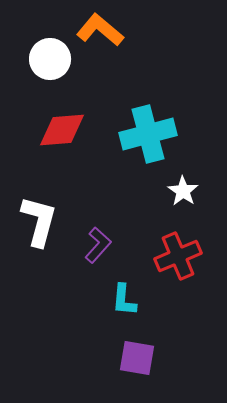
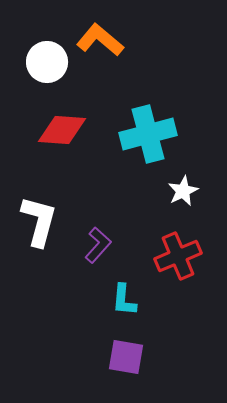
orange L-shape: moved 10 px down
white circle: moved 3 px left, 3 px down
red diamond: rotated 9 degrees clockwise
white star: rotated 12 degrees clockwise
purple square: moved 11 px left, 1 px up
